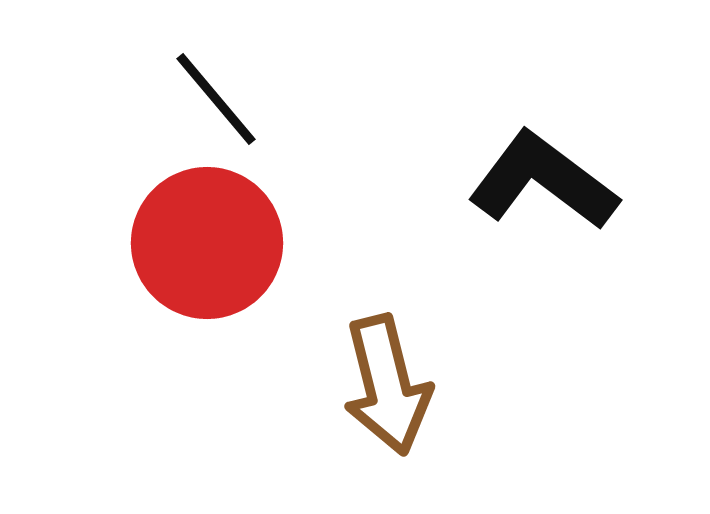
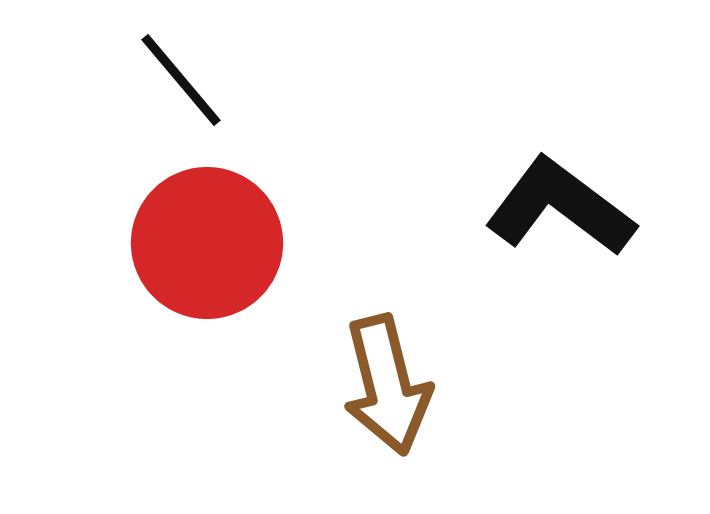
black line: moved 35 px left, 19 px up
black L-shape: moved 17 px right, 26 px down
